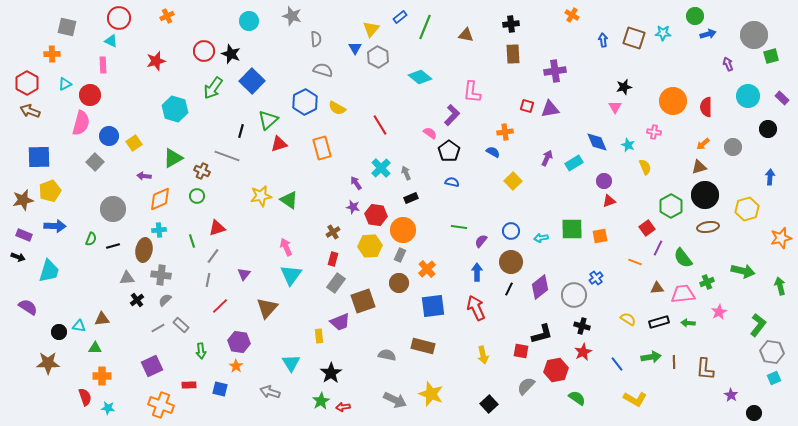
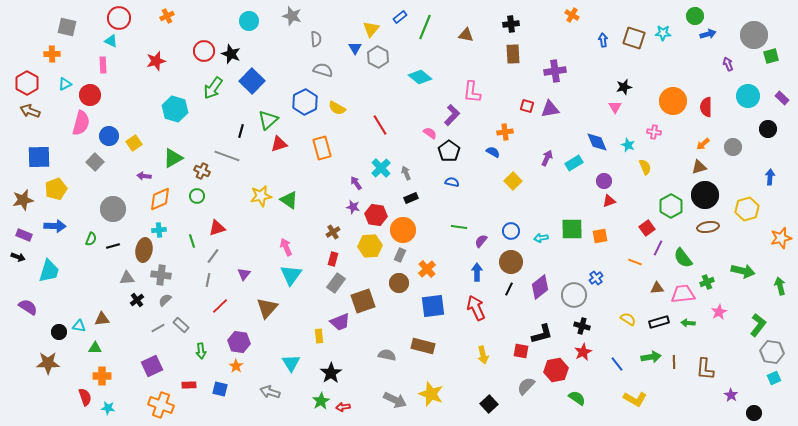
yellow pentagon at (50, 191): moved 6 px right, 2 px up
